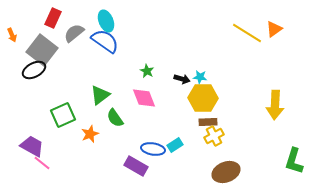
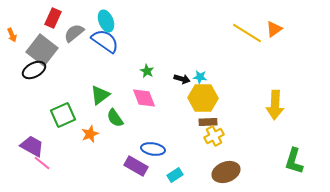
cyan rectangle: moved 30 px down
